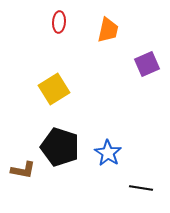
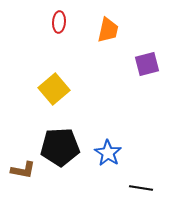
purple square: rotated 10 degrees clockwise
yellow square: rotated 8 degrees counterclockwise
black pentagon: rotated 21 degrees counterclockwise
